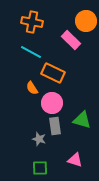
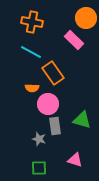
orange circle: moved 3 px up
pink rectangle: moved 3 px right
orange rectangle: rotated 30 degrees clockwise
orange semicircle: rotated 56 degrees counterclockwise
pink circle: moved 4 px left, 1 px down
green square: moved 1 px left
